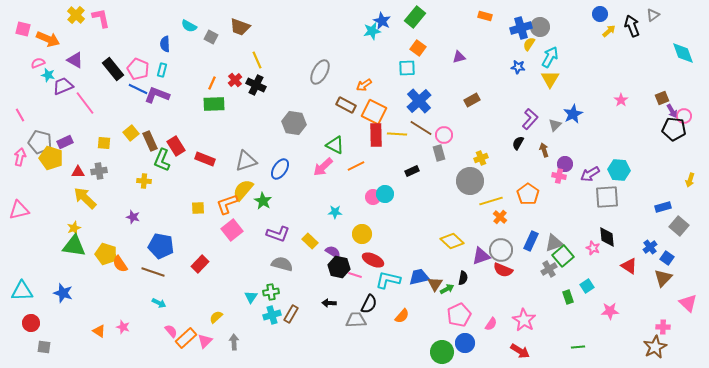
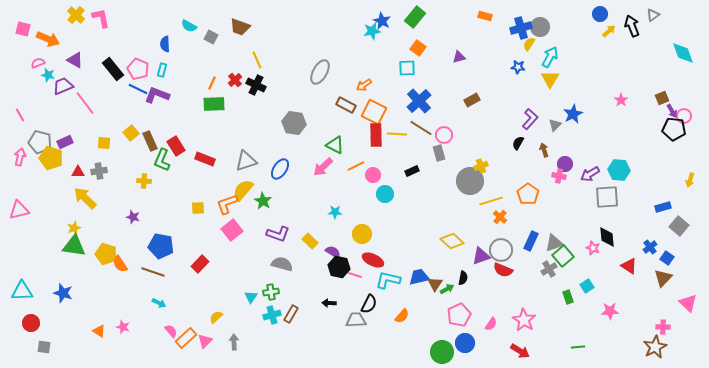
yellow cross at (481, 158): moved 8 px down
pink circle at (373, 197): moved 22 px up
